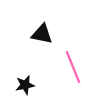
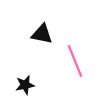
pink line: moved 2 px right, 6 px up
